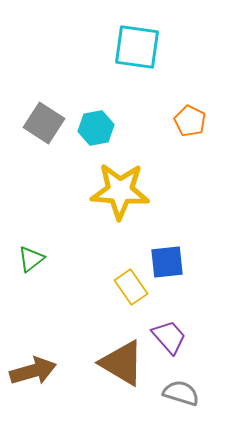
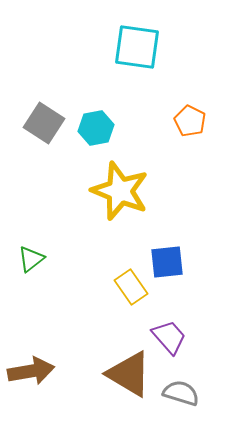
yellow star: rotated 18 degrees clockwise
brown triangle: moved 7 px right, 11 px down
brown arrow: moved 2 px left; rotated 6 degrees clockwise
